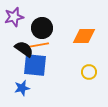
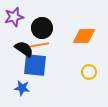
blue star: rotated 21 degrees clockwise
